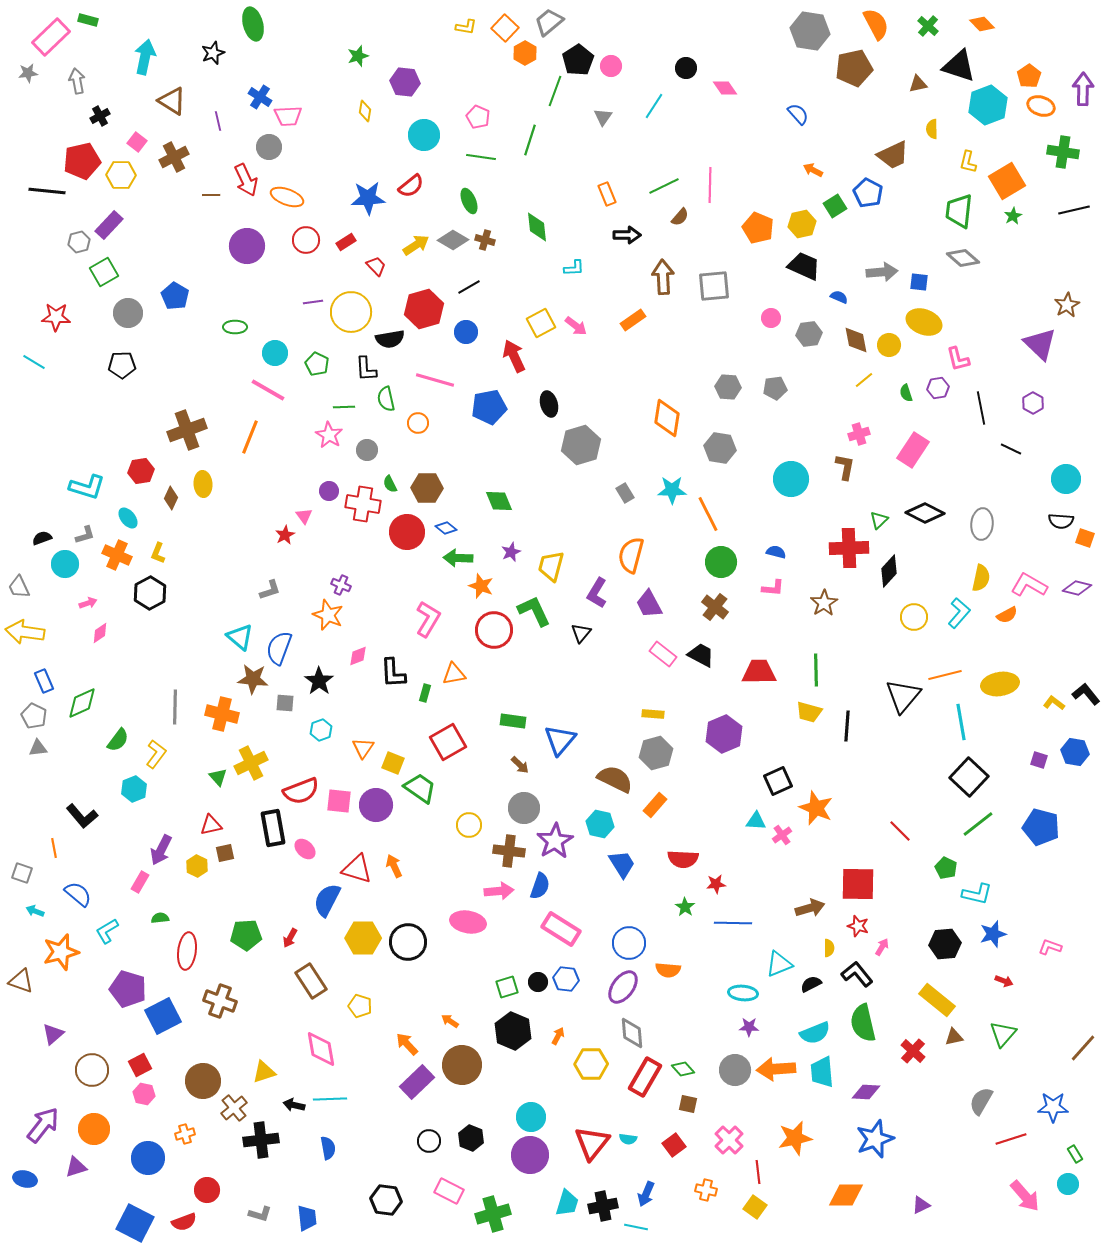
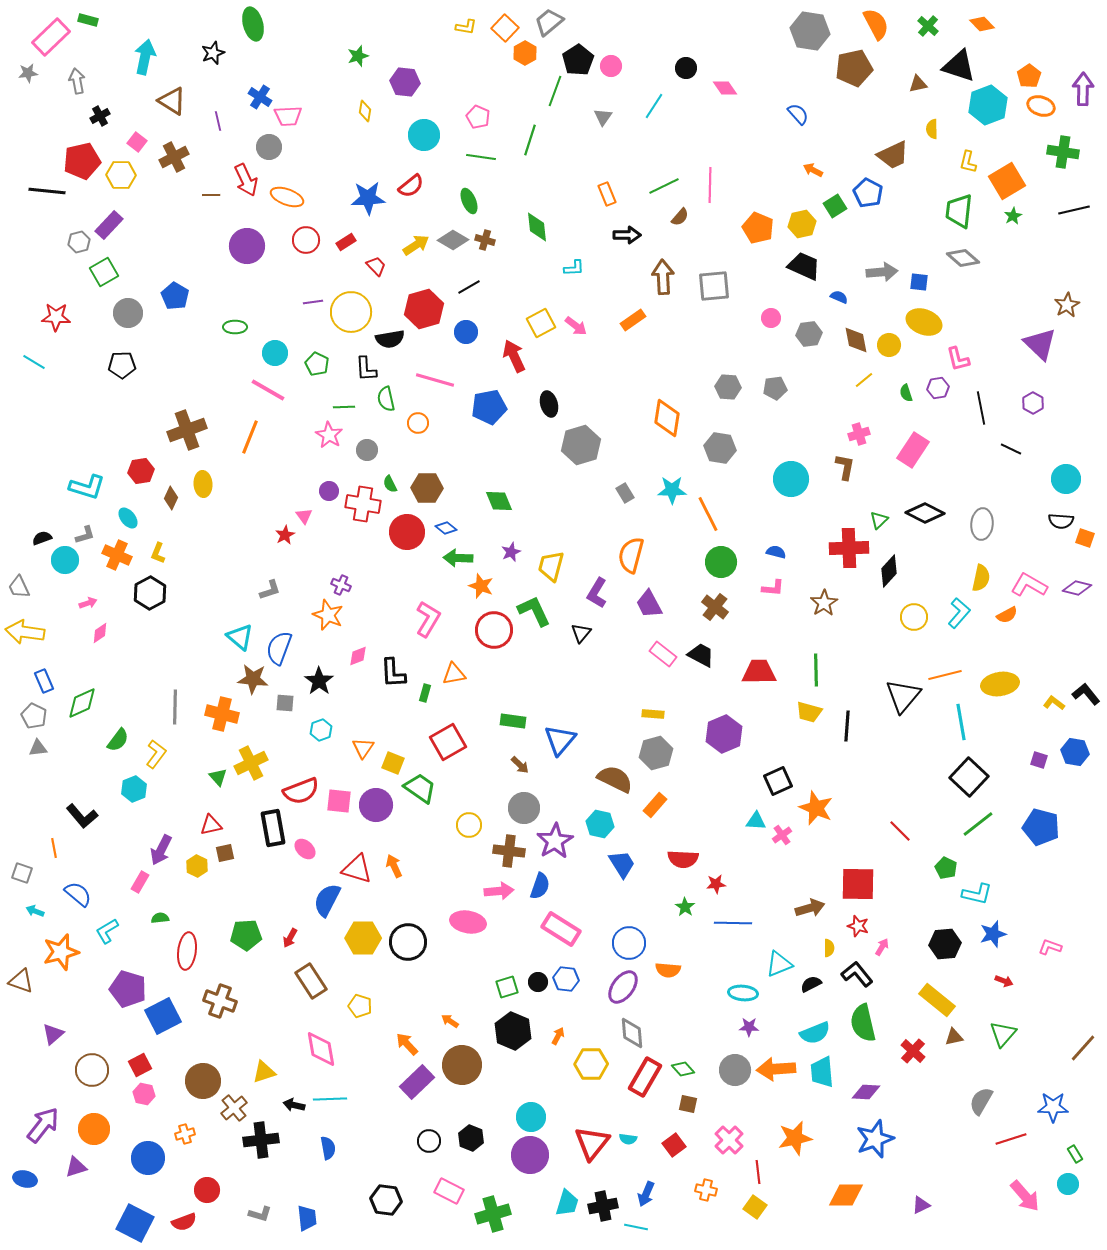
cyan circle at (65, 564): moved 4 px up
